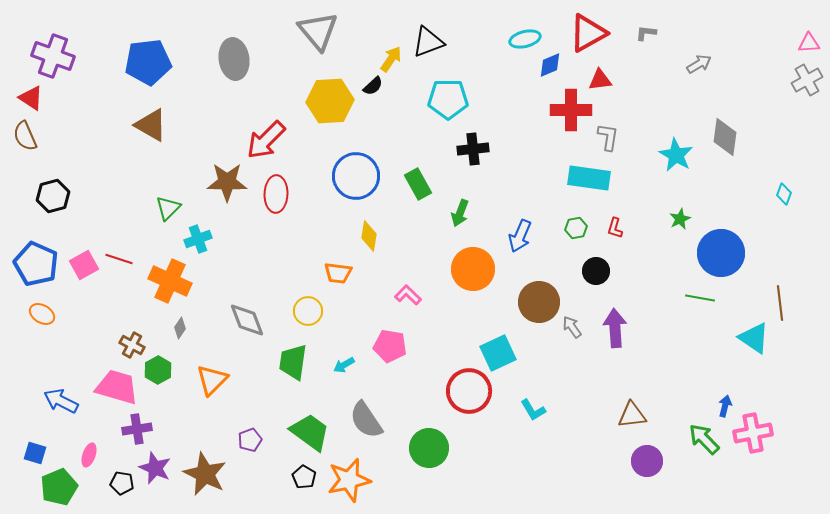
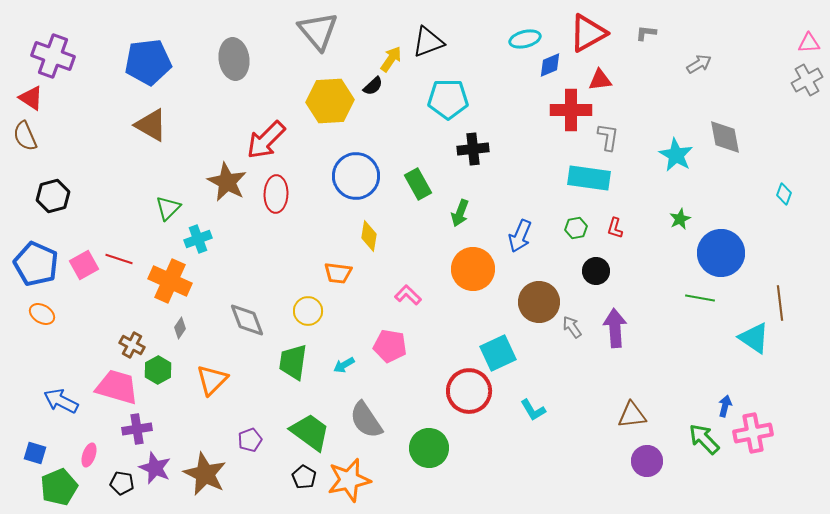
gray diamond at (725, 137): rotated 18 degrees counterclockwise
brown star at (227, 182): rotated 27 degrees clockwise
